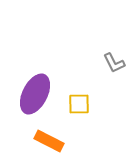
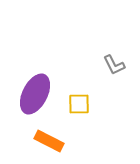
gray L-shape: moved 2 px down
